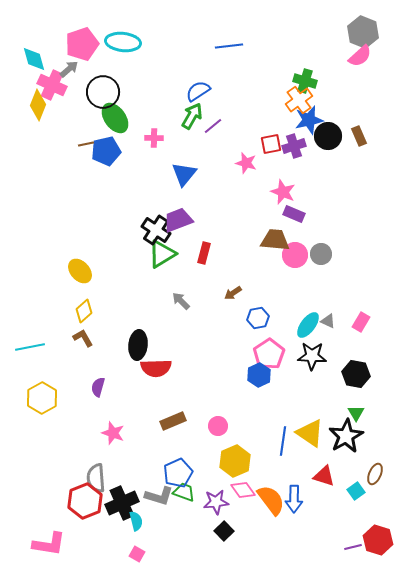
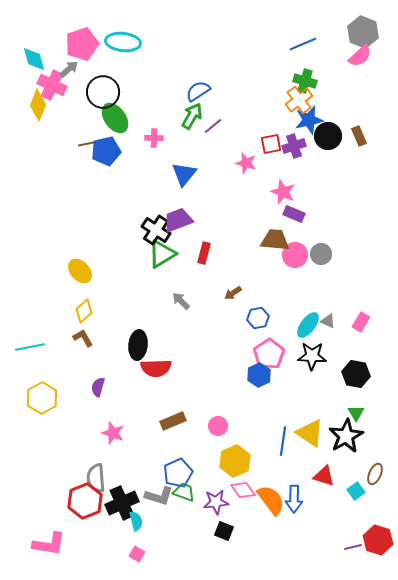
blue line at (229, 46): moved 74 px right, 2 px up; rotated 16 degrees counterclockwise
black square at (224, 531): rotated 24 degrees counterclockwise
